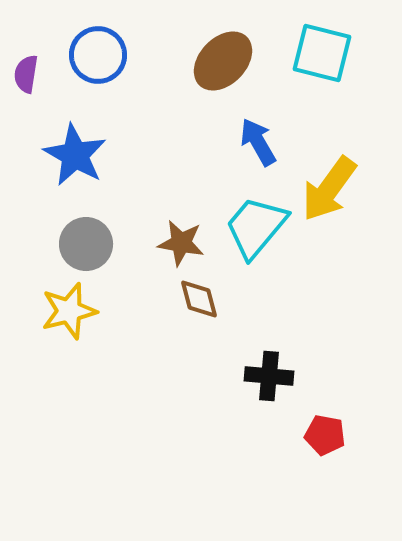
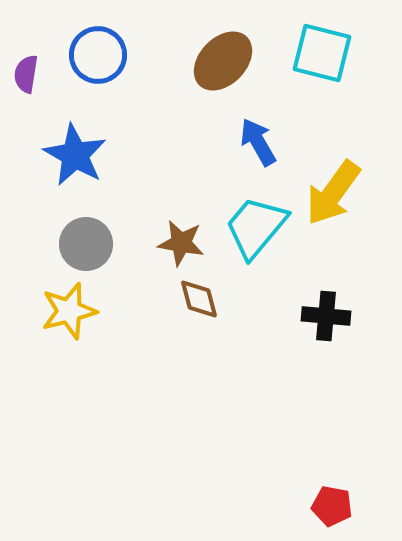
yellow arrow: moved 4 px right, 4 px down
black cross: moved 57 px right, 60 px up
red pentagon: moved 7 px right, 71 px down
